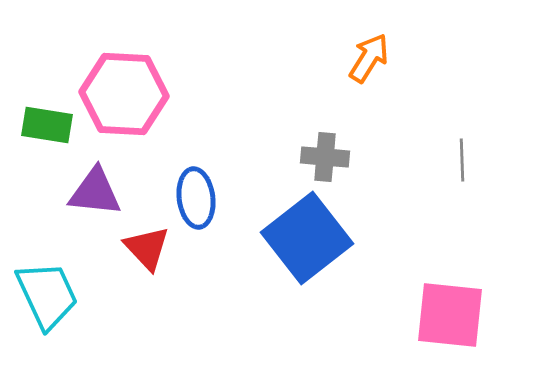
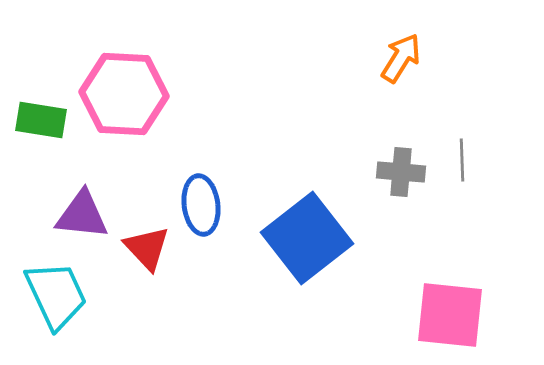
orange arrow: moved 32 px right
green rectangle: moved 6 px left, 5 px up
gray cross: moved 76 px right, 15 px down
purple triangle: moved 13 px left, 23 px down
blue ellipse: moved 5 px right, 7 px down
cyan trapezoid: moved 9 px right
